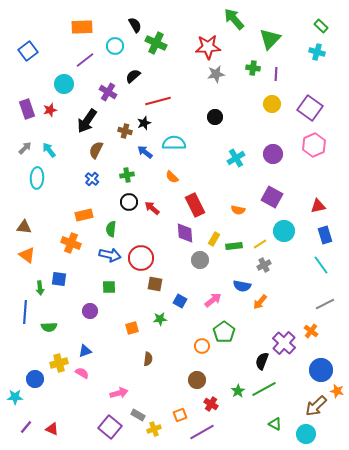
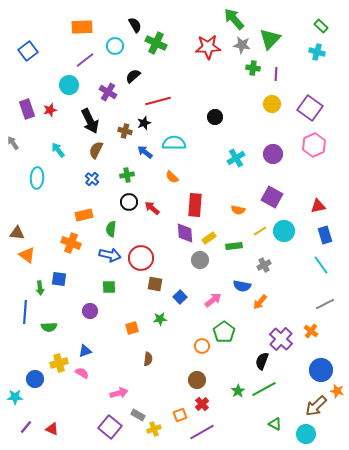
gray star at (216, 74): moved 26 px right, 29 px up; rotated 18 degrees clockwise
cyan circle at (64, 84): moved 5 px right, 1 px down
black arrow at (87, 121): moved 3 px right; rotated 60 degrees counterclockwise
gray arrow at (25, 148): moved 12 px left, 5 px up; rotated 80 degrees counterclockwise
cyan arrow at (49, 150): moved 9 px right
red rectangle at (195, 205): rotated 30 degrees clockwise
brown triangle at (24, 227): moved 7 px left, 6 px down
yellow rectangle at (214, 239): moved 5 px left, 1 px up; rotated 24 degrees clockwise
yellow line at (260, 244): moved 13 px up
blue square at (180, 301): moved 4 px up; rotated 16 degrees clockwise
purple cross at (284, 343): moved 3 px left, 4 px up
red cross at (211, 404): moved 9 px left; rotated 16 degrees clockwise
